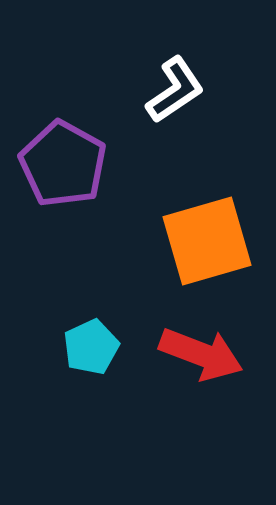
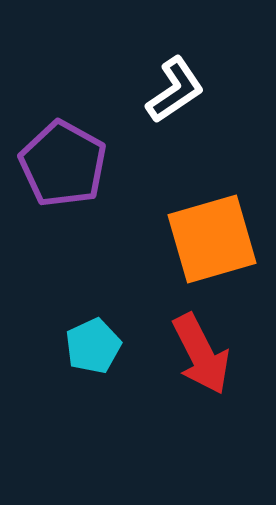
orange square: moved 5 px right, 2 px up
cyan pentagon: moved 2 px right, 1 px up
red arrow: rotated 42 degrees clockwise
